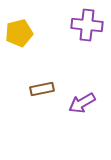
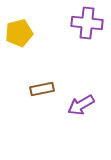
purple cross: moved 2 px up
purple arrow: moved 1 px left, 2 px down
